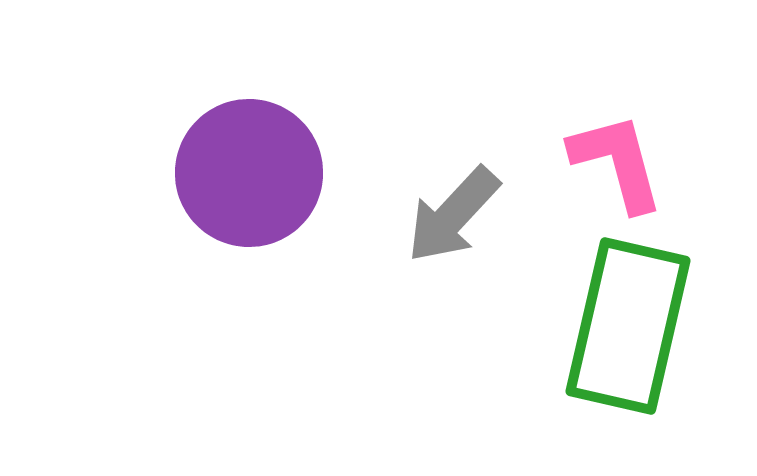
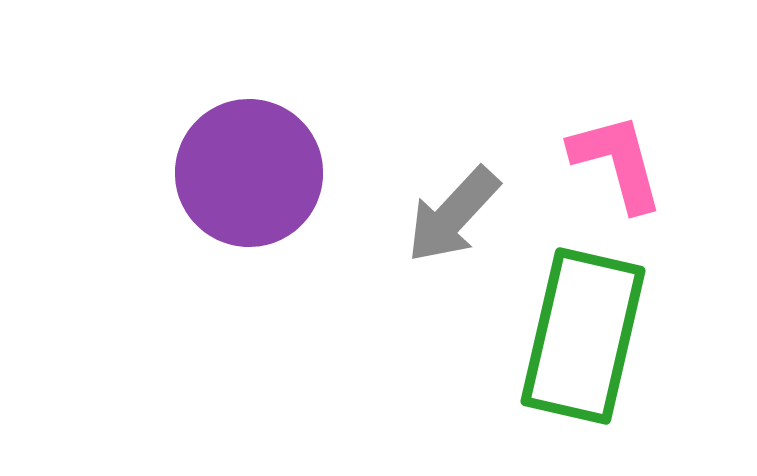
green rectangle: moved 45 px left, 10 px down
